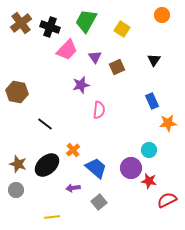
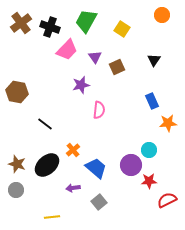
brown star: moved 1 px left
purple circle: moved 3 px up
red star: rotated 14 degrees counterclockwise
